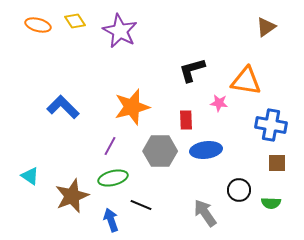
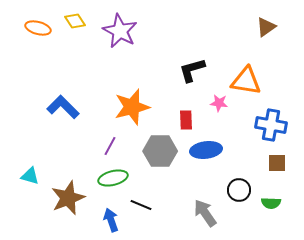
orange ellipse: moved 3 px down
cyan triangle: rotated 18 degrees counterclockwise
brown star: moved 4 px left, 2 px down
